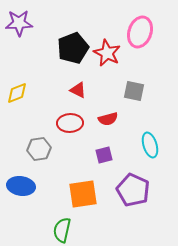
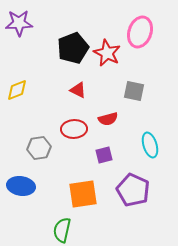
yellow diamond: moved 3 px up
red ellipse: moved 4 px right, 6 px down
gray hexagon: moved 1 px up
